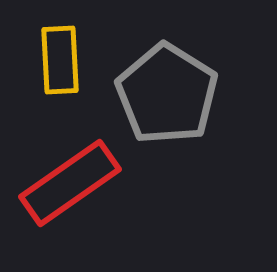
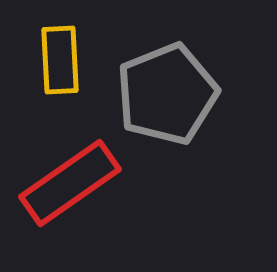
gray pentagon: rotated 18 degrees clockwise
